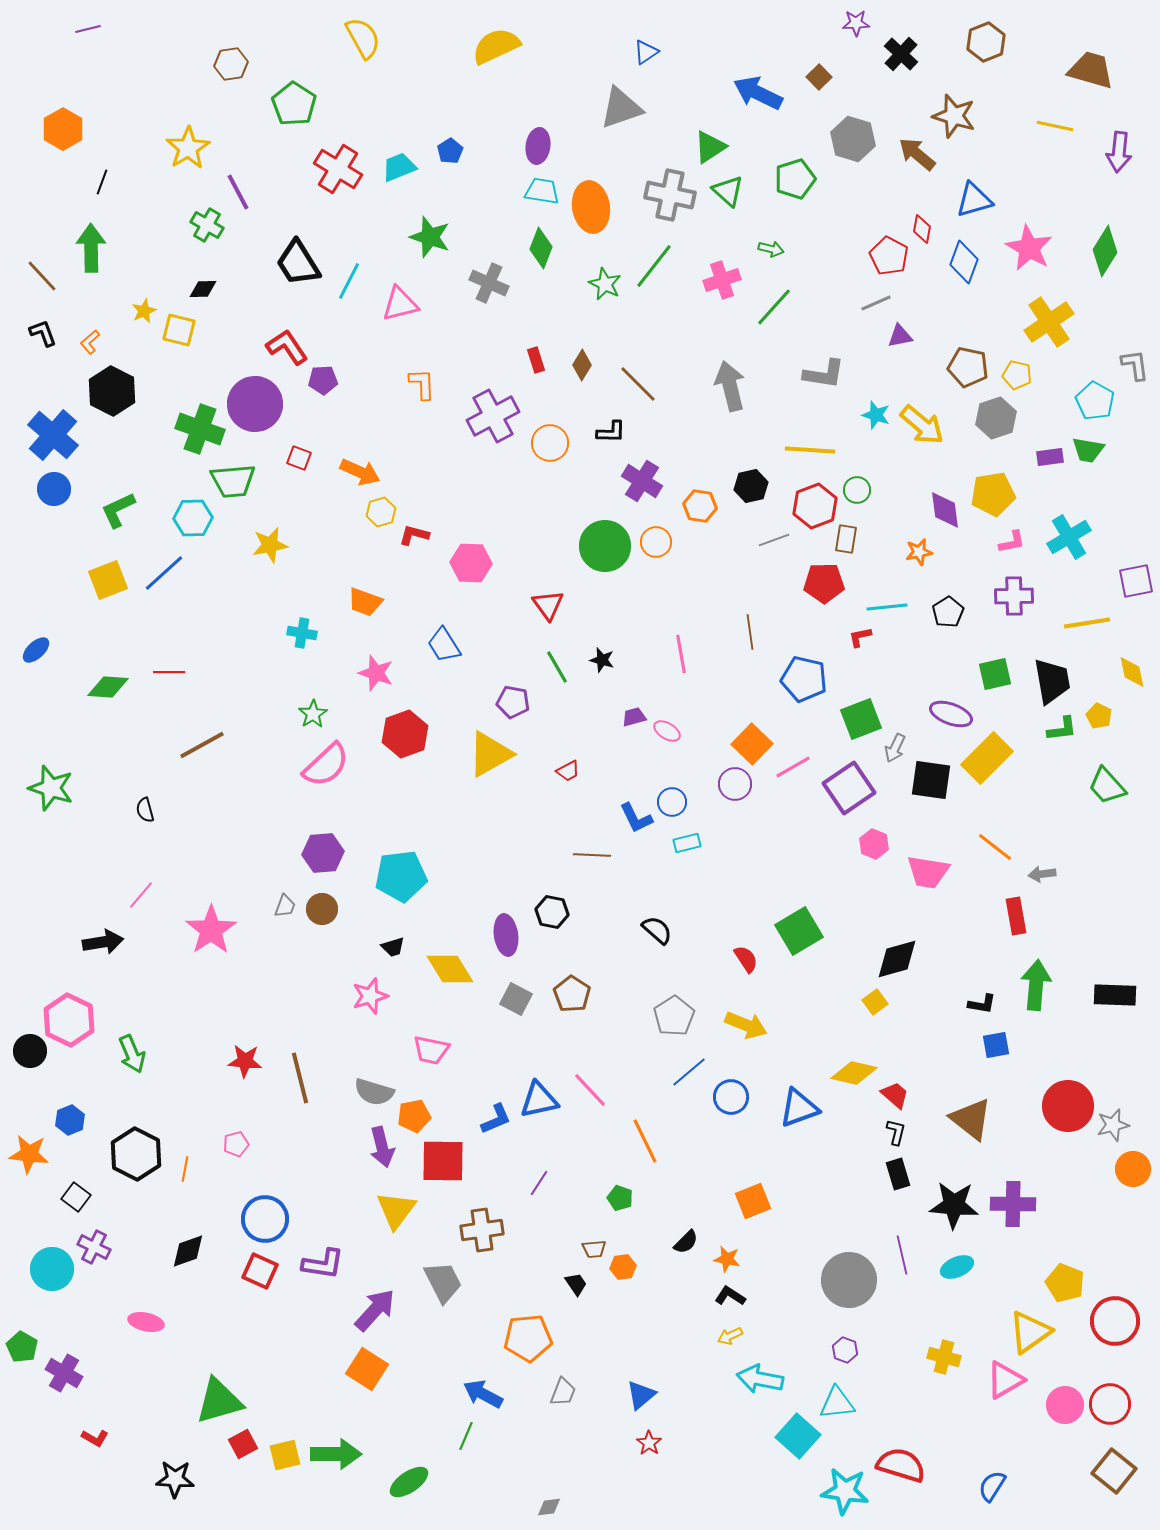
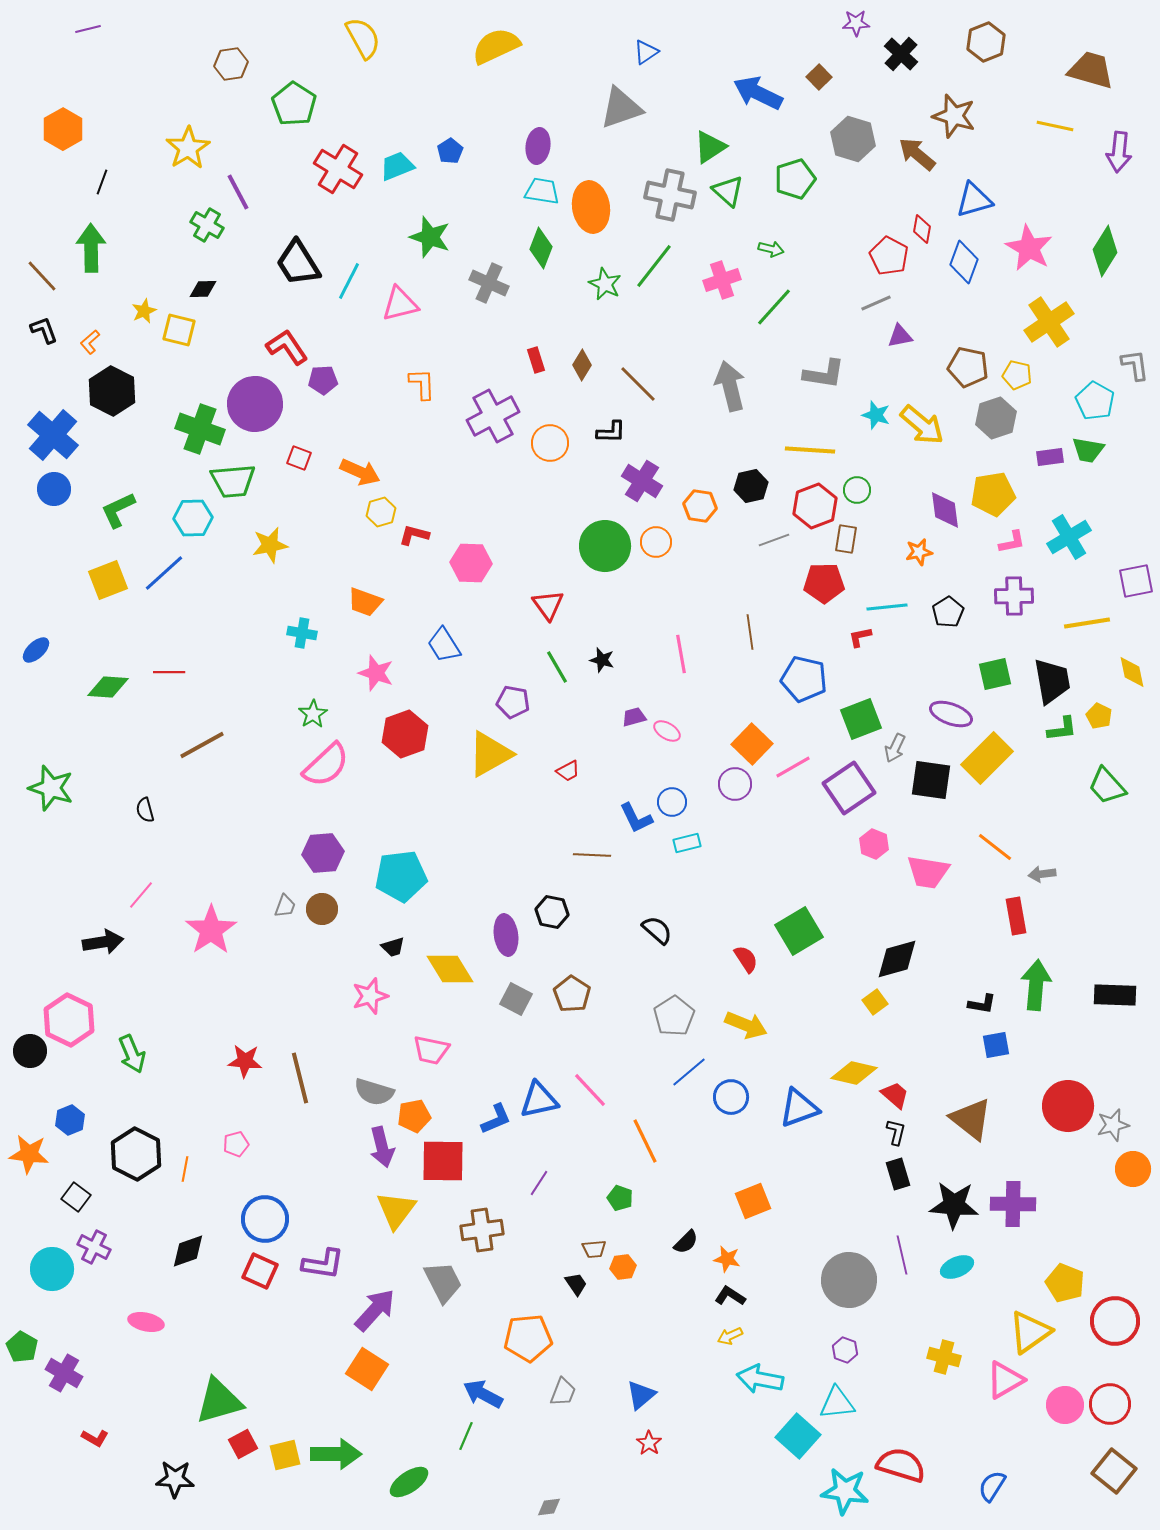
cyan trapezoid at (399, 167): moved 2 px left, 1 px up
black L-shape at (43, 333): moved 1 px right, 3 px up
